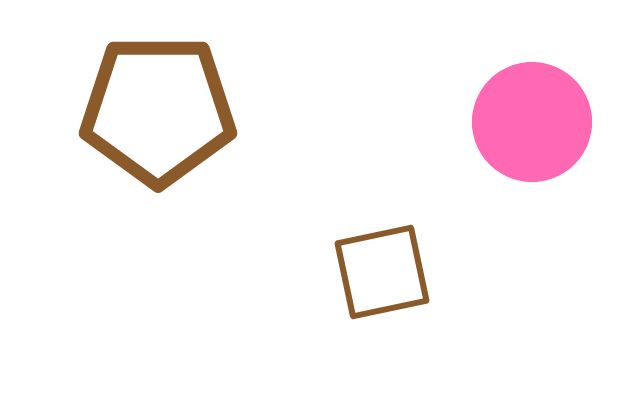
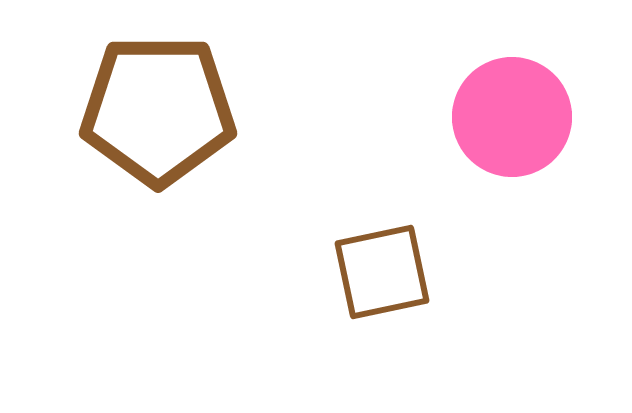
pink circle: moved 20 px left, 5 px up
